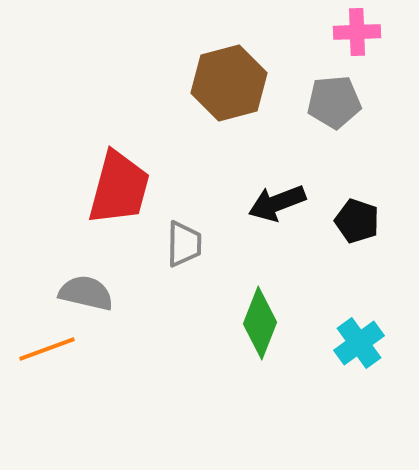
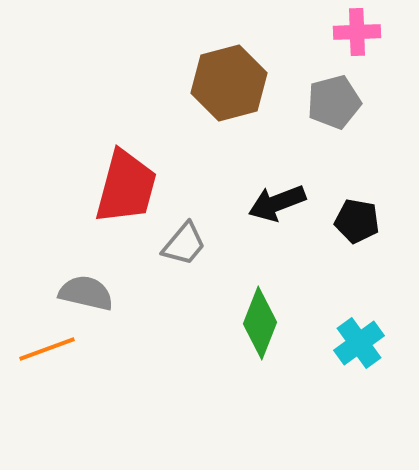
gray pentagon: rotated 10 degrees counterclockwise
red trapezoid: moved 7 px right, 1 px up
black pentagon: rotated 9 degrees counterclockwise
gray trapezoid: rotated 39 degrees clockwise
